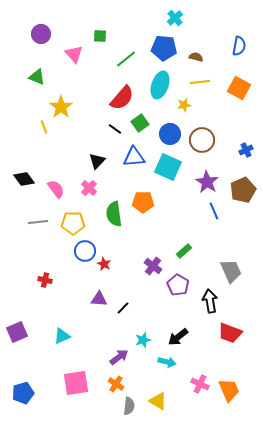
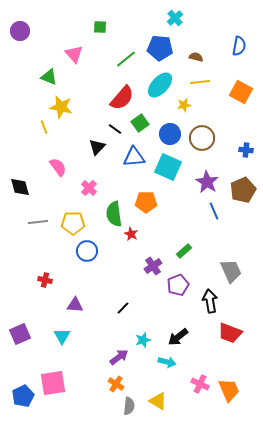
purple circle at (41, 34): moved 21 px left, 3 px up
green square at (100, 36): moved 9 px up
blue pentagon at (164, 48): moved 4 px left
green triangle at (37, 77): moved 12 px right
cyan ellipse at (160, 85): rotated 24 degrees clockwise
orange square at (239, 88): moved 2 px right, 4 px down
yellow star at (61, 107): rotated 25 degrees counterclockwise
brown circle at (202, 140): moved 2 px up
blue cross at (246, 150): rotated 32 degrees clockwise
black triangle at (97, 161): moved 14 px up
black diamond at (24, 179): moved 4 px left, 8 px down; rotated 20 degrees clockwise
pink semicircle at (56, 189): moved 2 px right, 22 px up
orange pentagon at (143, 202): moved 3 px right
blue circle at (85, 251): moved 2 px right
red star at (104, 264): moved 27 px right, 30 px up
purple cross at (153, 266): rotated 18 degrees clockwise
purple pentagon at (178, 285): rotated 20 degrees clockwise
purple triangle at (99, 299): moved 24 px left, 6 px down
purple square at (17, 332): moved 3 px right, 2 px down
cyan triangle at (62, 336): rotated 36 degrees counterclockwise
pink square at (76, 383): moved 23 px left
blue pentagon at (23, 393): moved 3 px down; rotated 10 degrees counterclockwise
